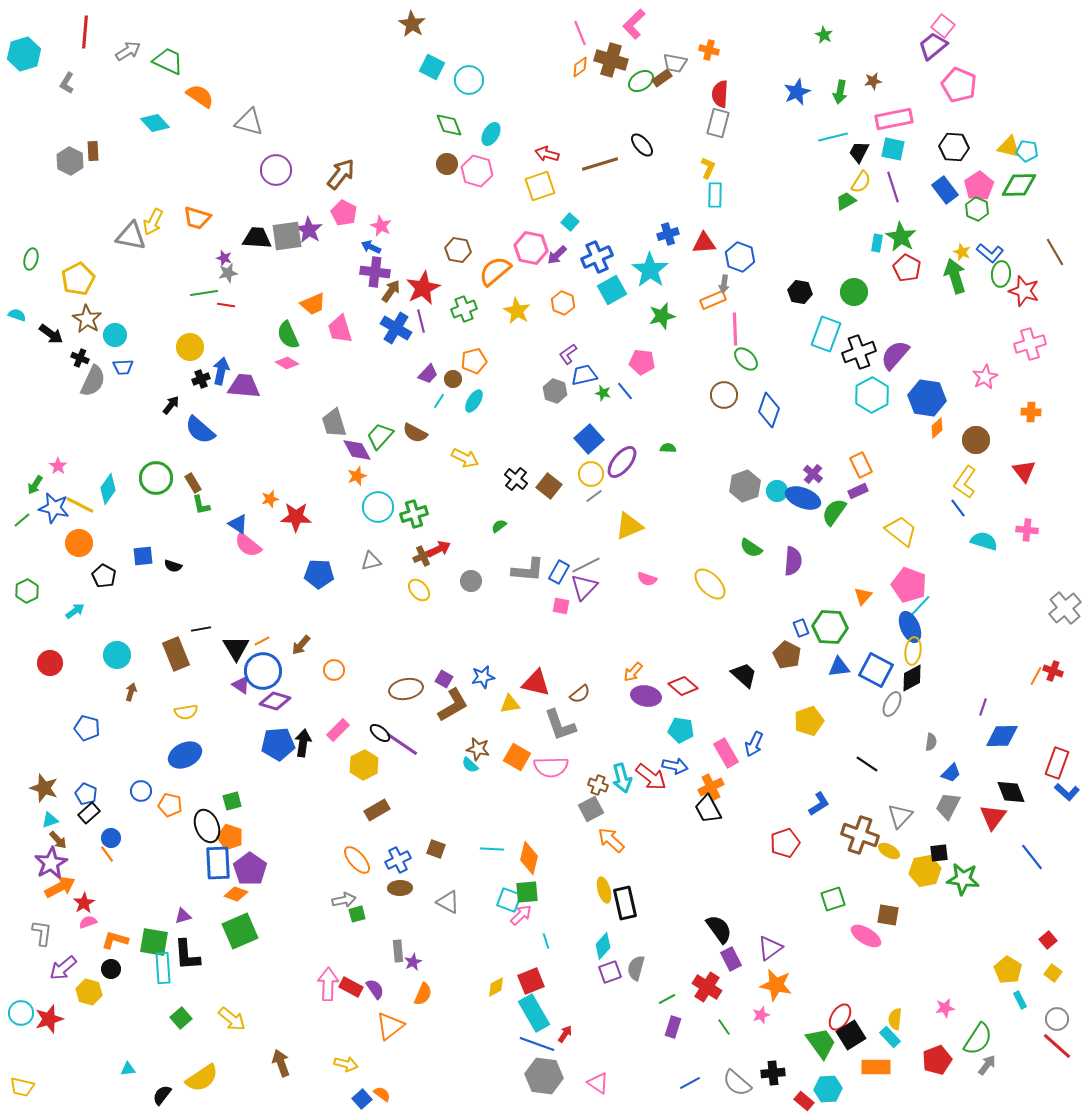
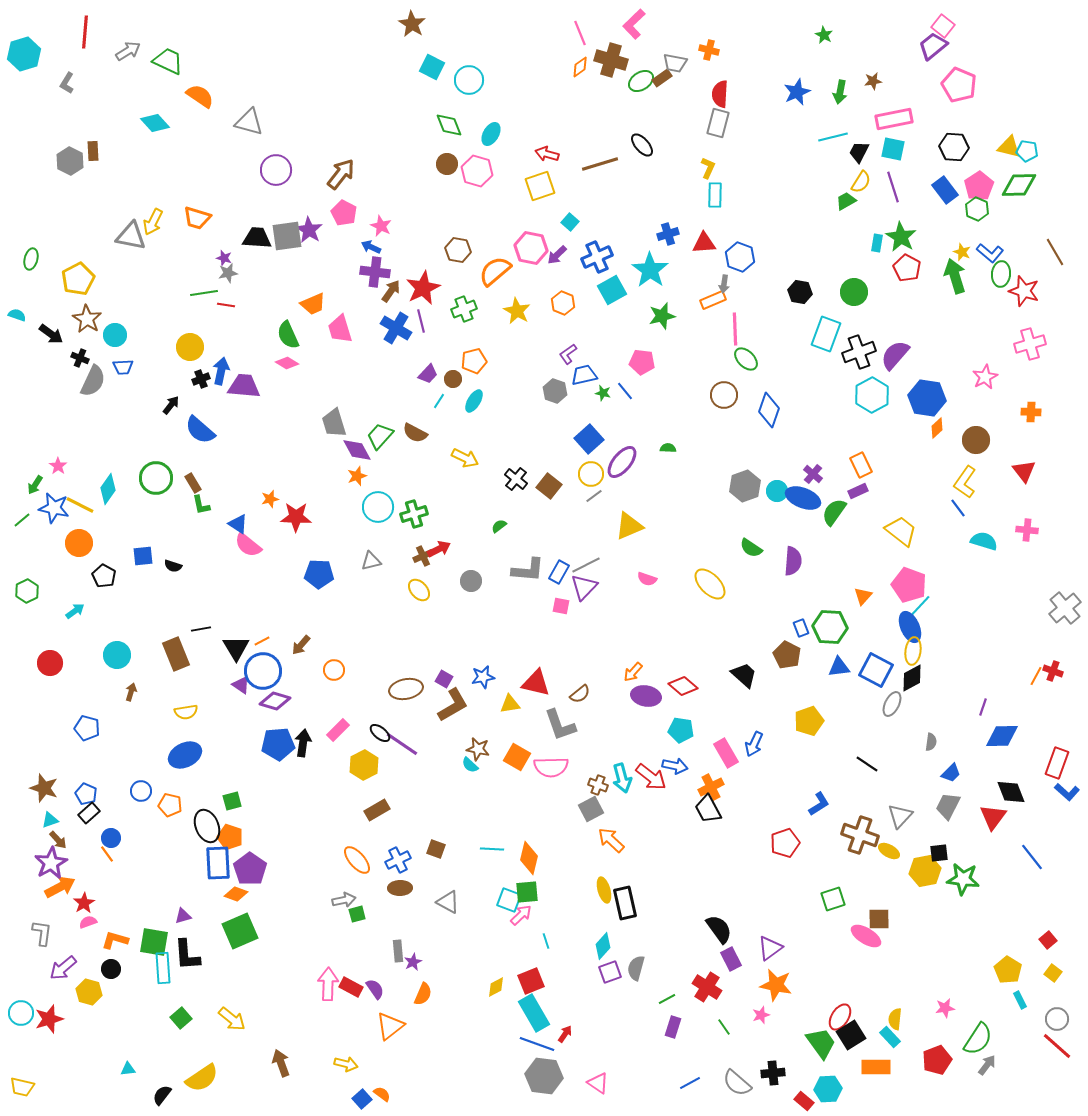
brown square at (888, 915): moved 9 px left, 4 px down; rotated 10 degrees counterclockwise
